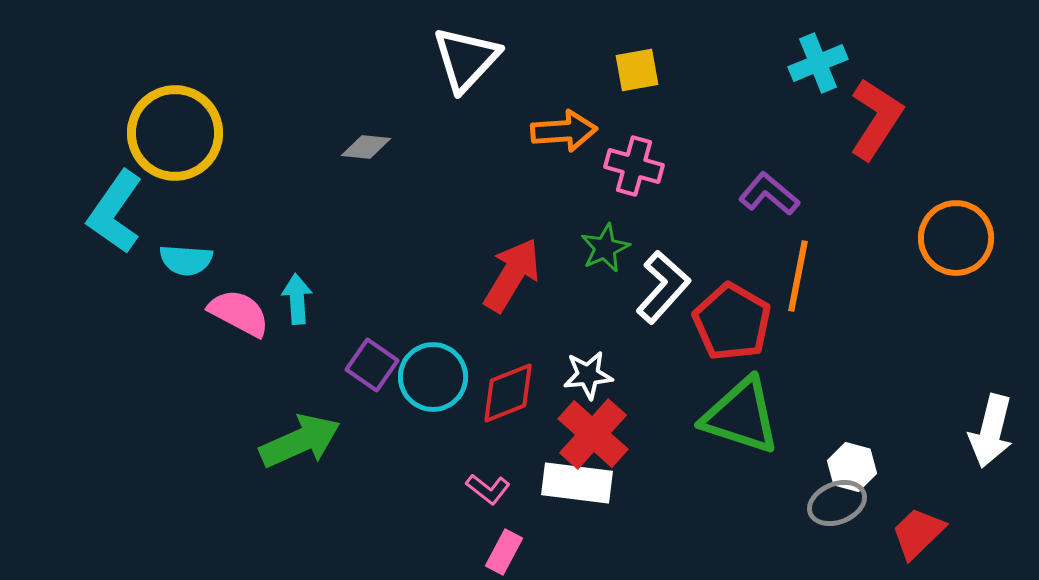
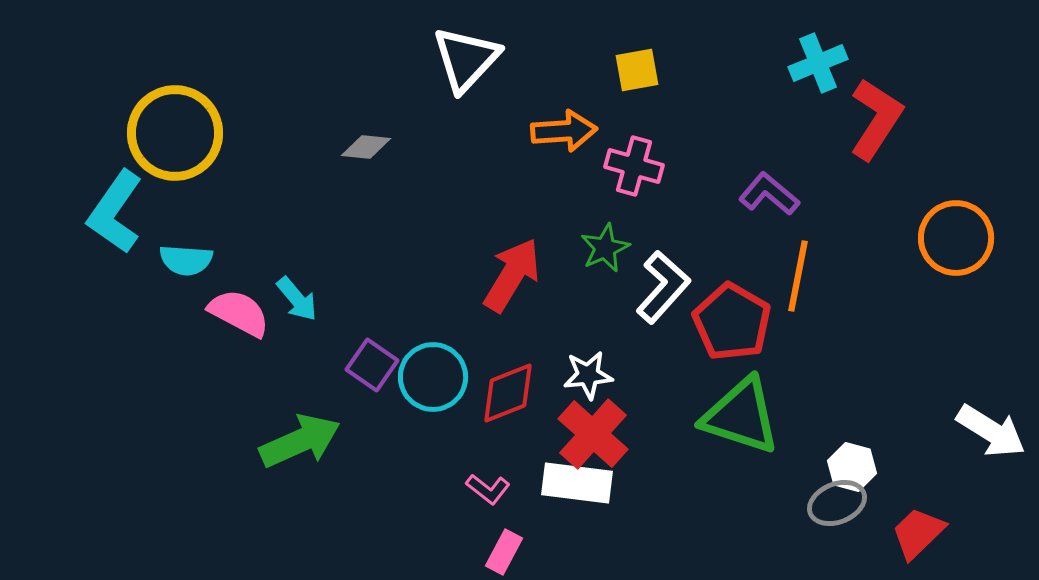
cyan arrow: rotated 144 degrees clockwise
white arrow: rotated 72 degrees counterclockwise
